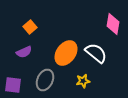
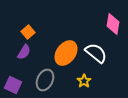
orange square: moved 2 px left, 5 px down
purple semicircle: rotated 35 degrees counterclockwise
yellow star: moved 1 px right; rotated 24 degrees counterclockwise
purple square: rotated 18 degrees clockwise
